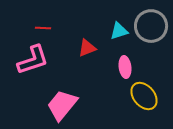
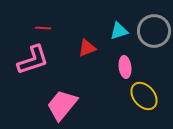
gray circle: moved 3 px right, 5 px down
